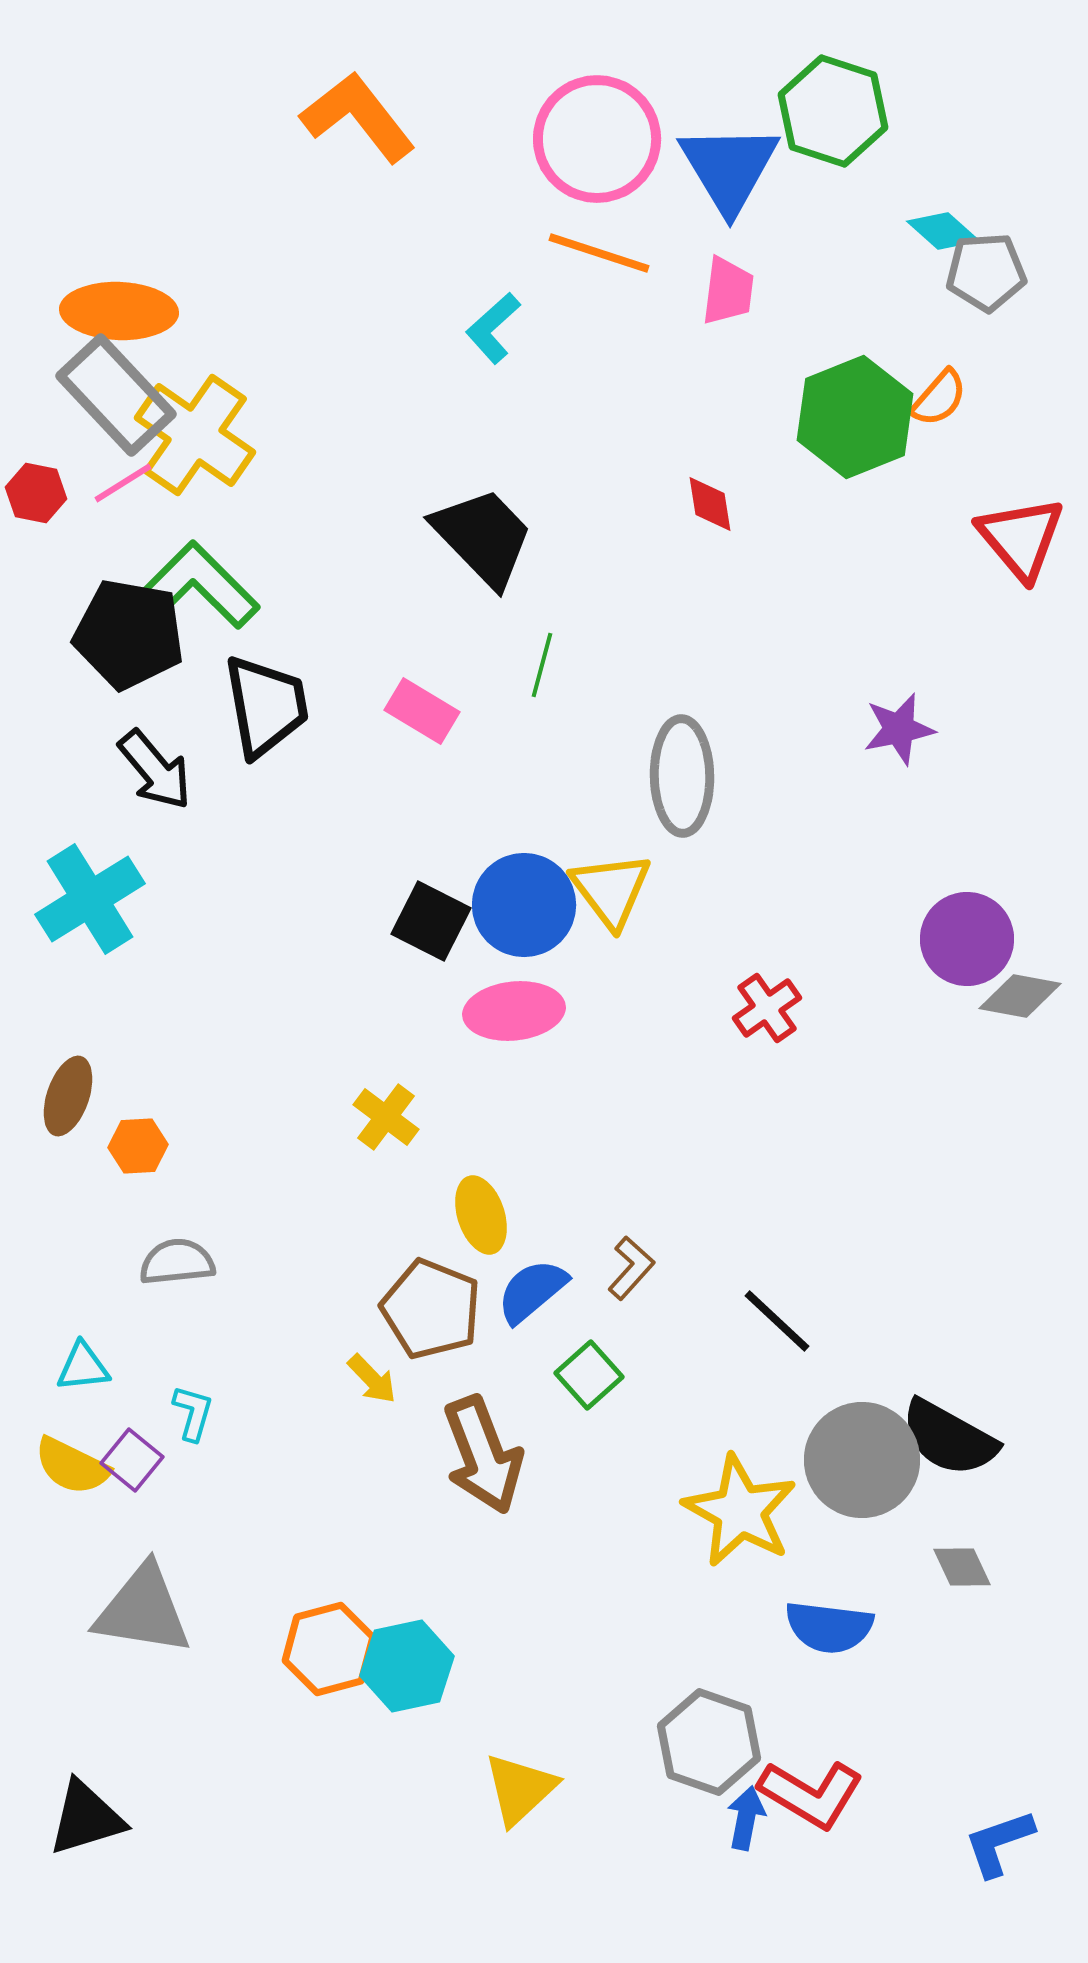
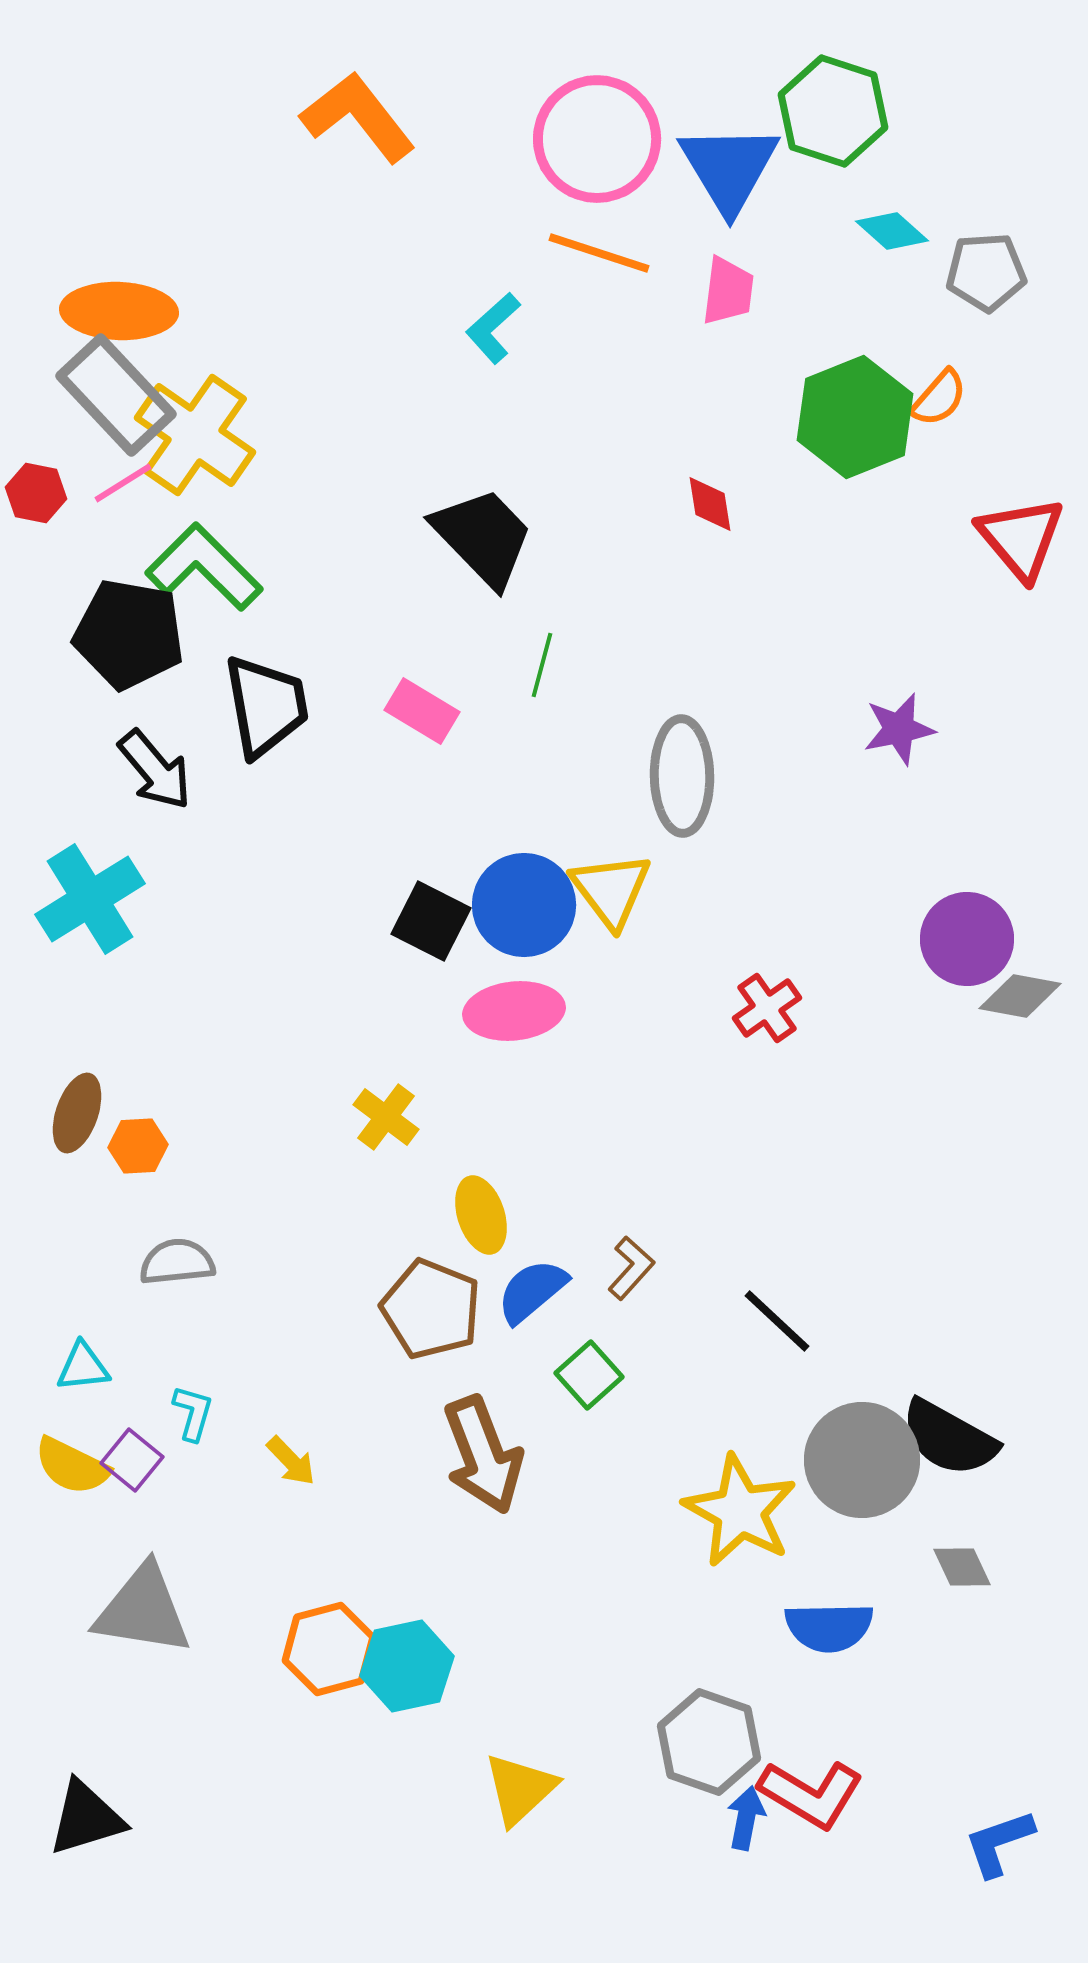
cyan diamond at (943, 231): moved 51 px left
green L-shape at (201, 585): moved 3 px right, 18 px up
brown ellipse at (68, 1096): moved 9 px right, 17 px down
yellow arrow at (372, 1379): moved 81 px left, 82 px down
blue semicircle at (829, 1627): rotated 8 degrees counterclockwise
